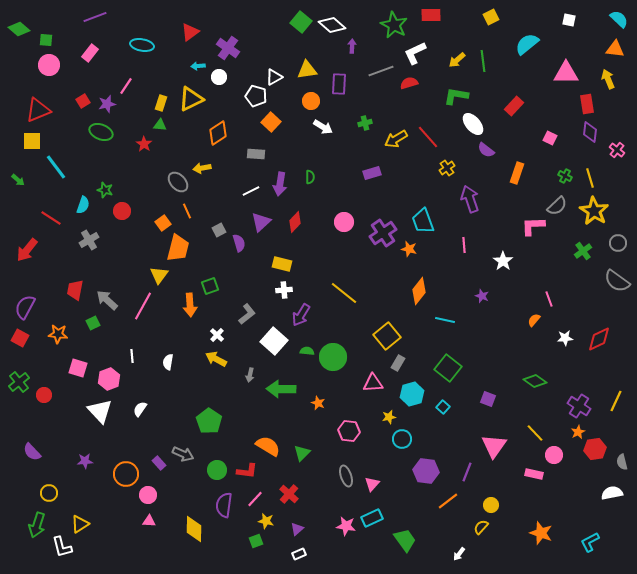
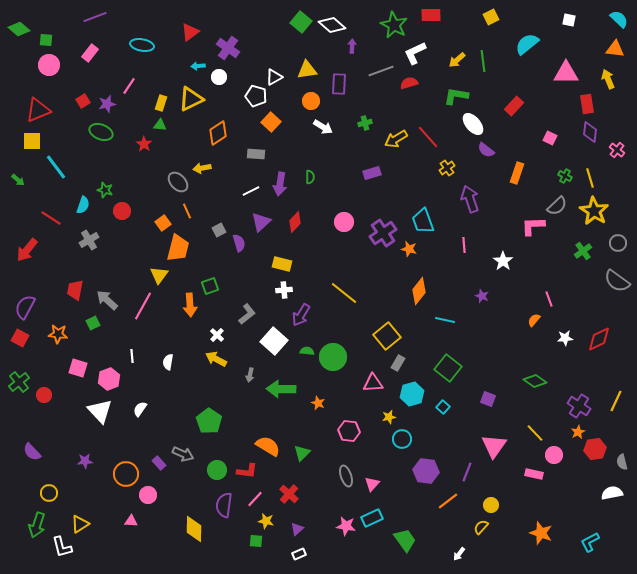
pink line at (126, 86): moved 3 px right
pink triangle at (149, 521): moved 18 px left
green square at (256, 541): rotated 24 degrees clockwise
